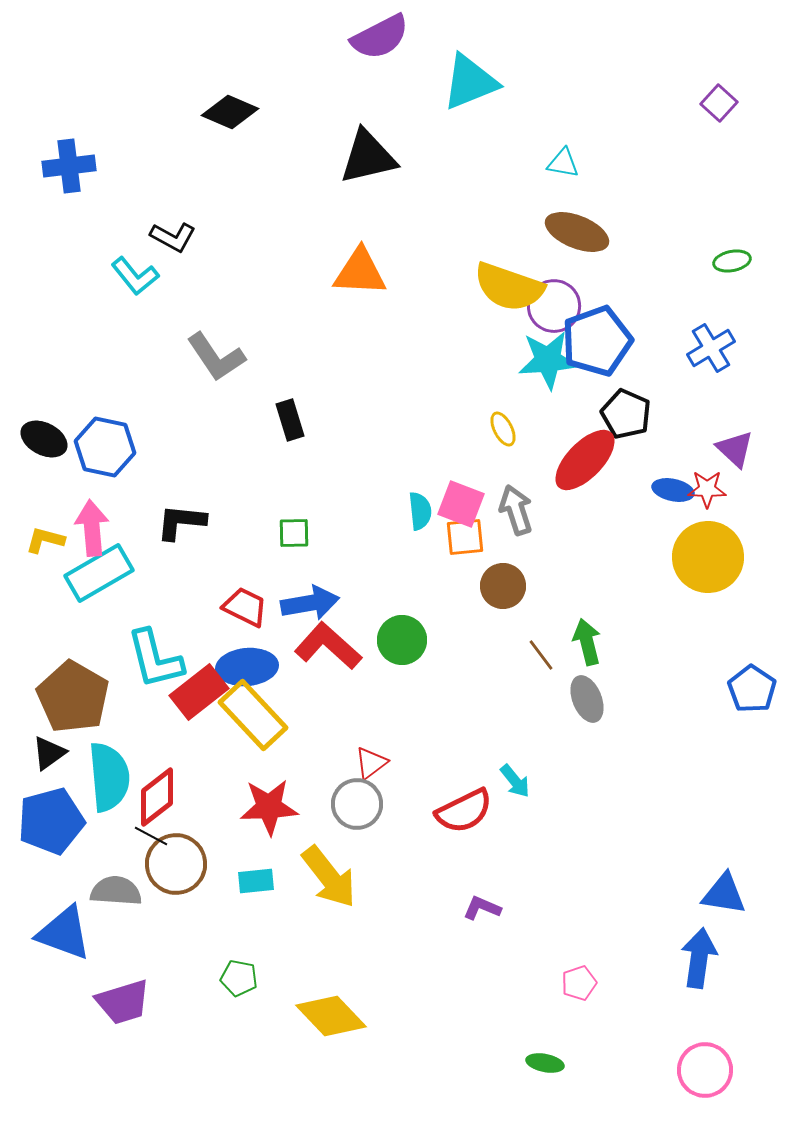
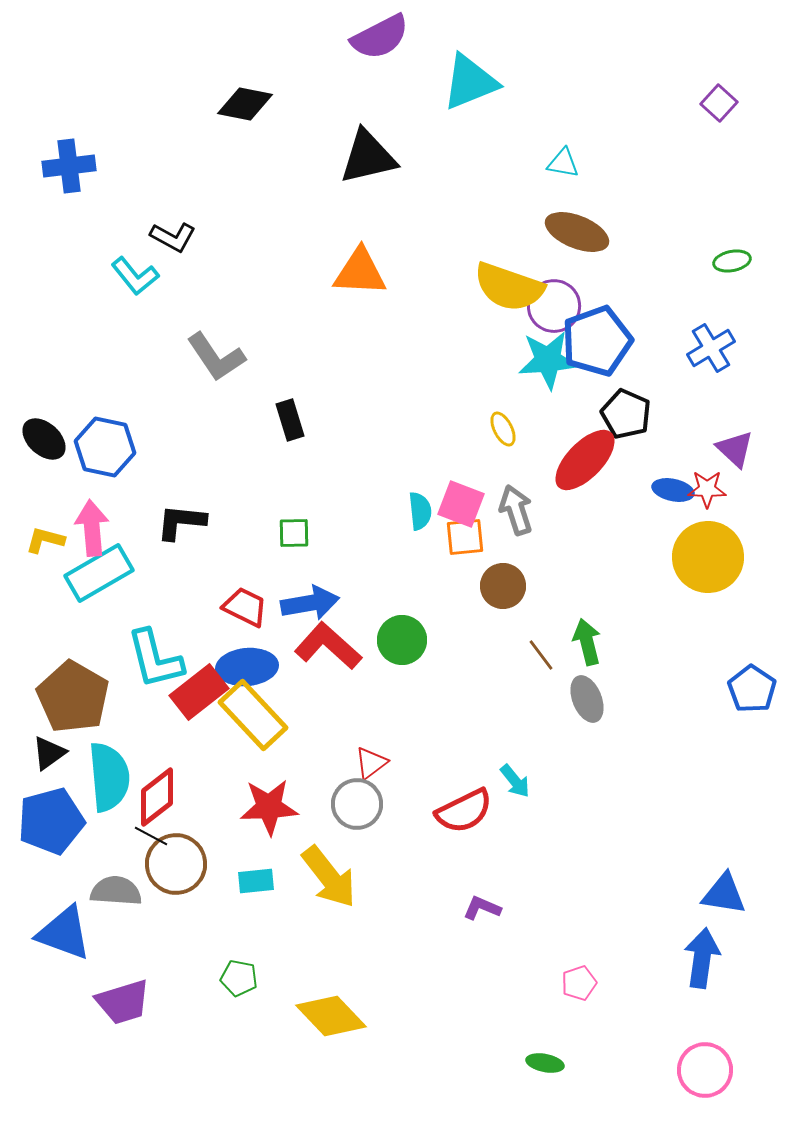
black diamond at (230, 112): moved 15 px right, 8 px up; rotated 12 degrees counterclockwise
black ellipse at (44, 439): rotated 15 degrees clockwise
blue arrow at (699, 958): moved 3 px right
